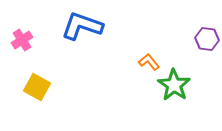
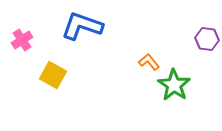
yellow square: moved 16 px right, 12 px up
